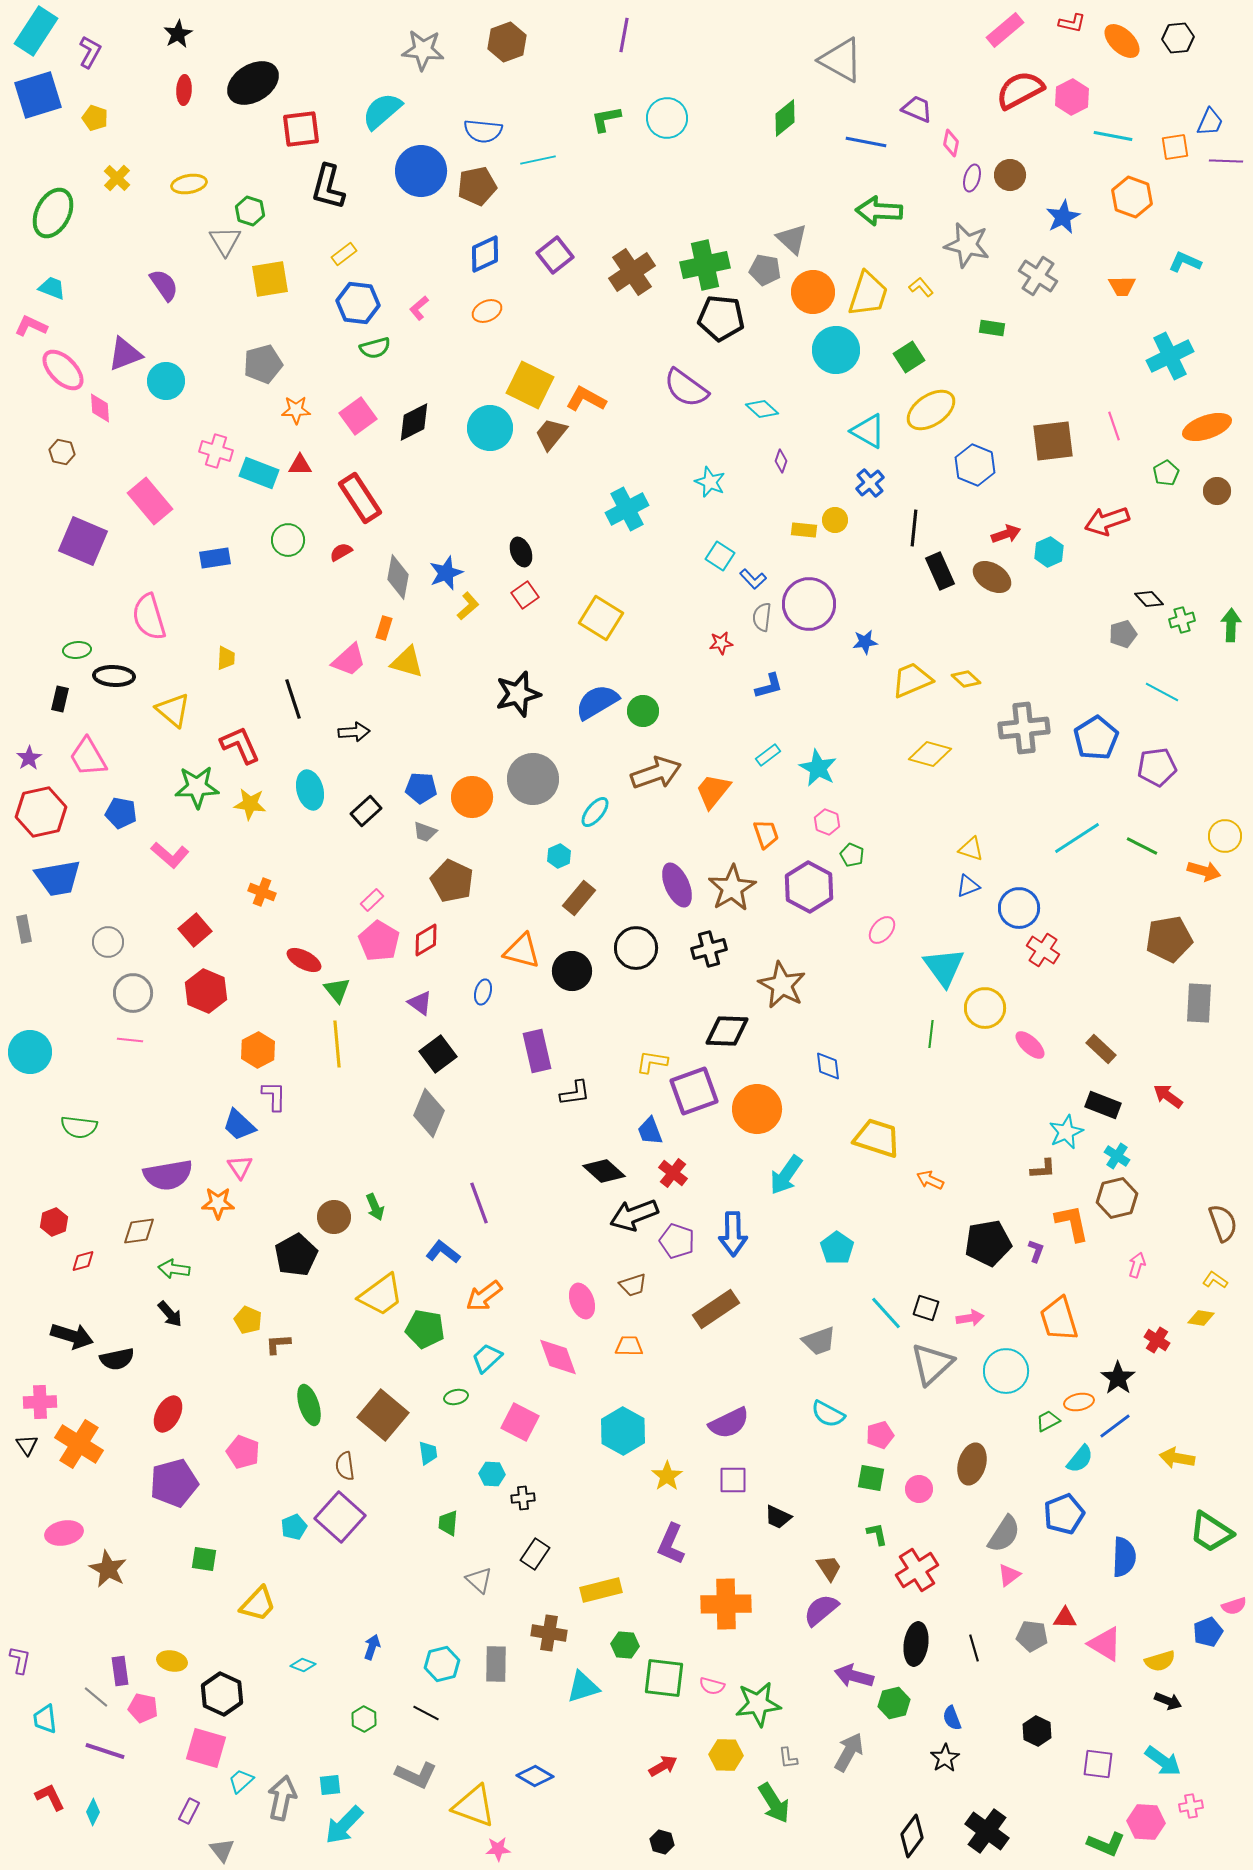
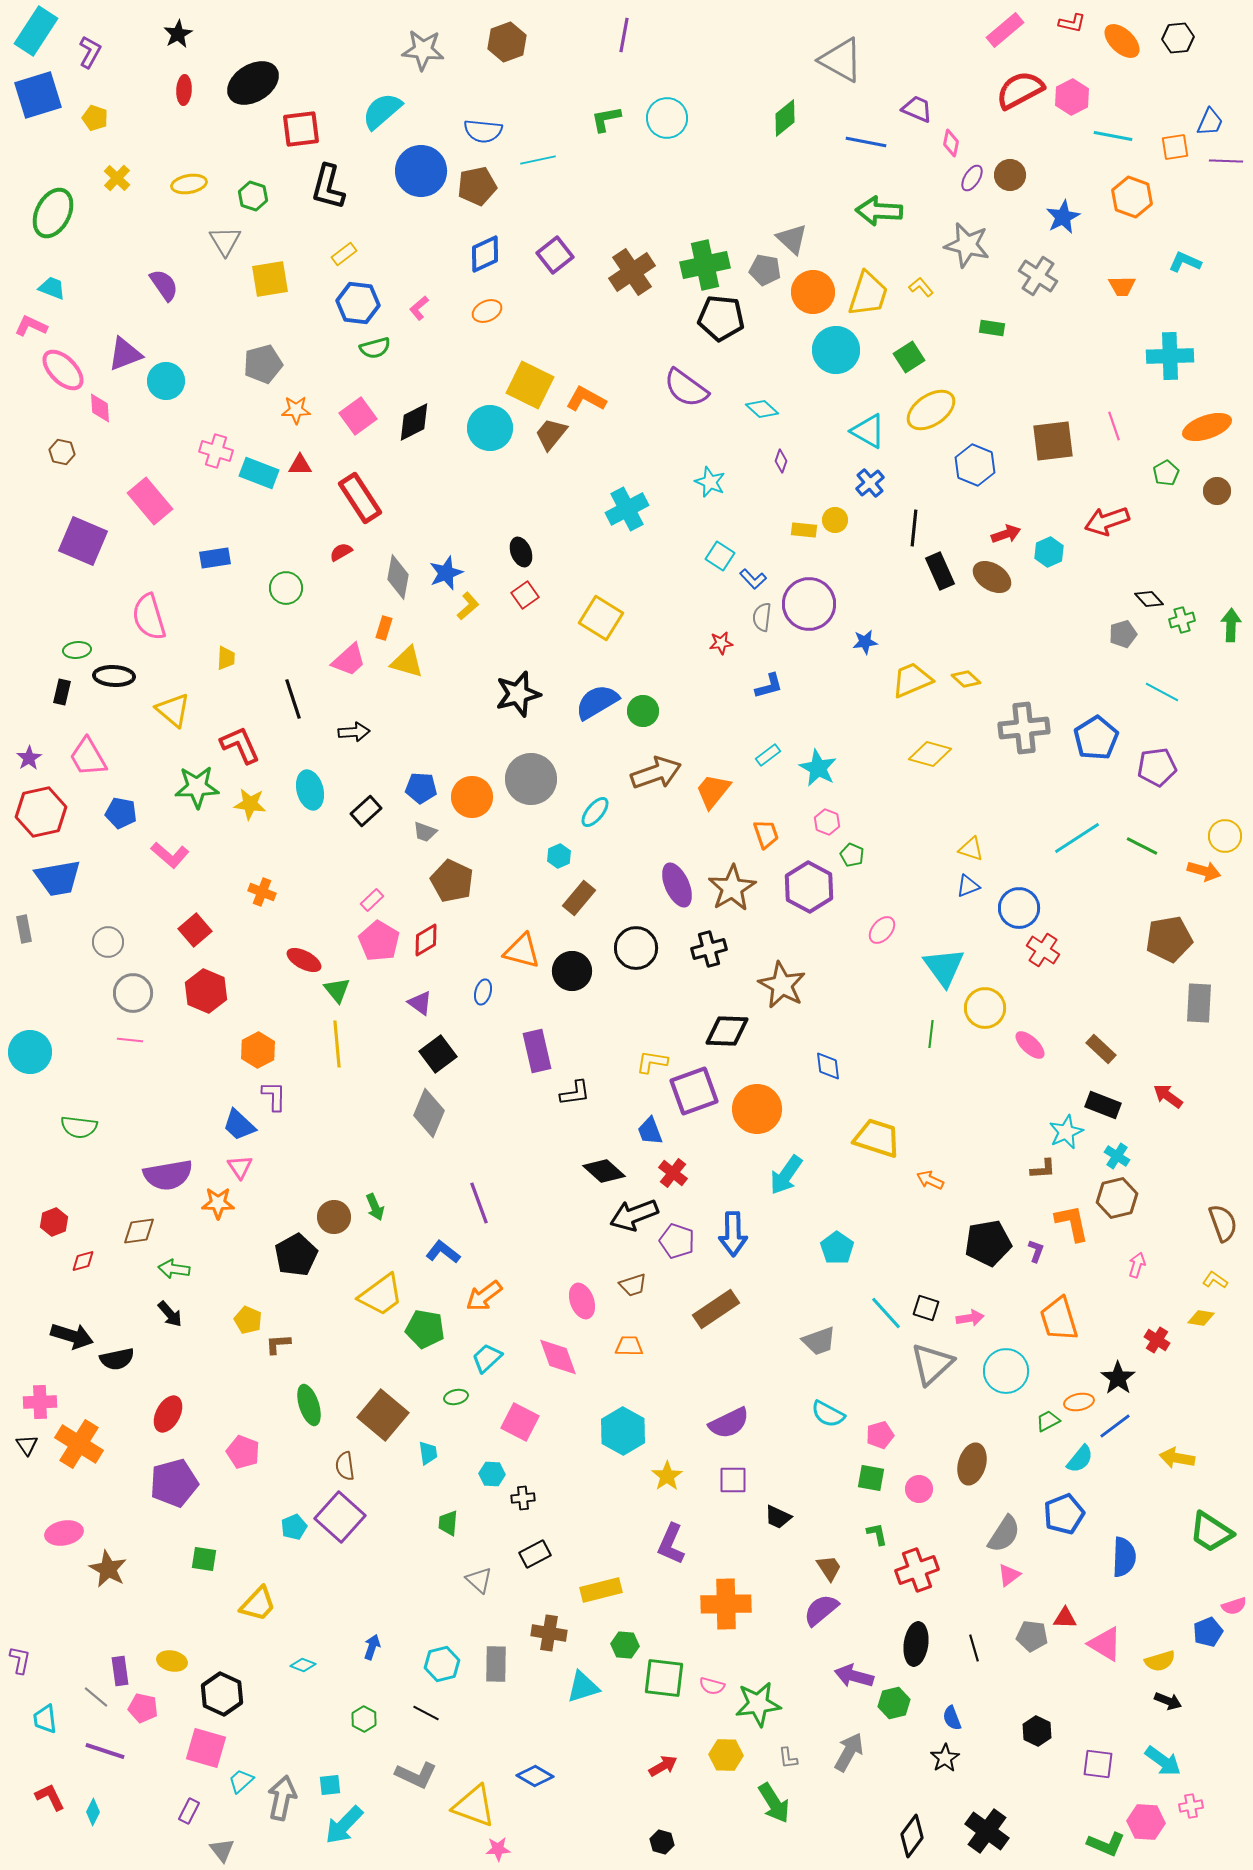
purple ellipse at (972, 178): rotated 16 degrees clockwise
green hexagon at (250, 211): moved 3 px right, 15 px up
cyan cross at (1170, 356): rotated 24 degrees clockwise
green circle at (288, 540): moved 2 px left, 48 px down
black rectangle at (60, 699): moved 2 px right, 7 px up
gray circle at (533, 779): moved 2 px left
black rectangle at (535, 1554): rotated 28 degrees clockwise
red cross at (917, 1570): rotated 12 degrees clockwise
